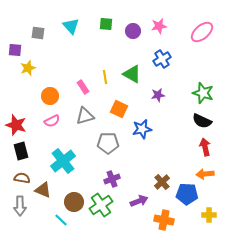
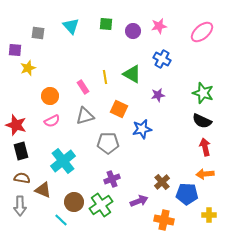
blue cross: rotated 30 degrees counterclockwise
